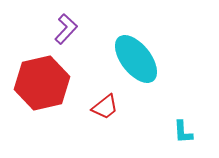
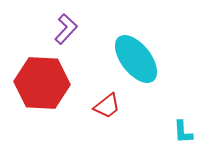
red hexagon: rotated 16 degrees clockwise
red trapezoid: moved 2 px right, 1 px up
